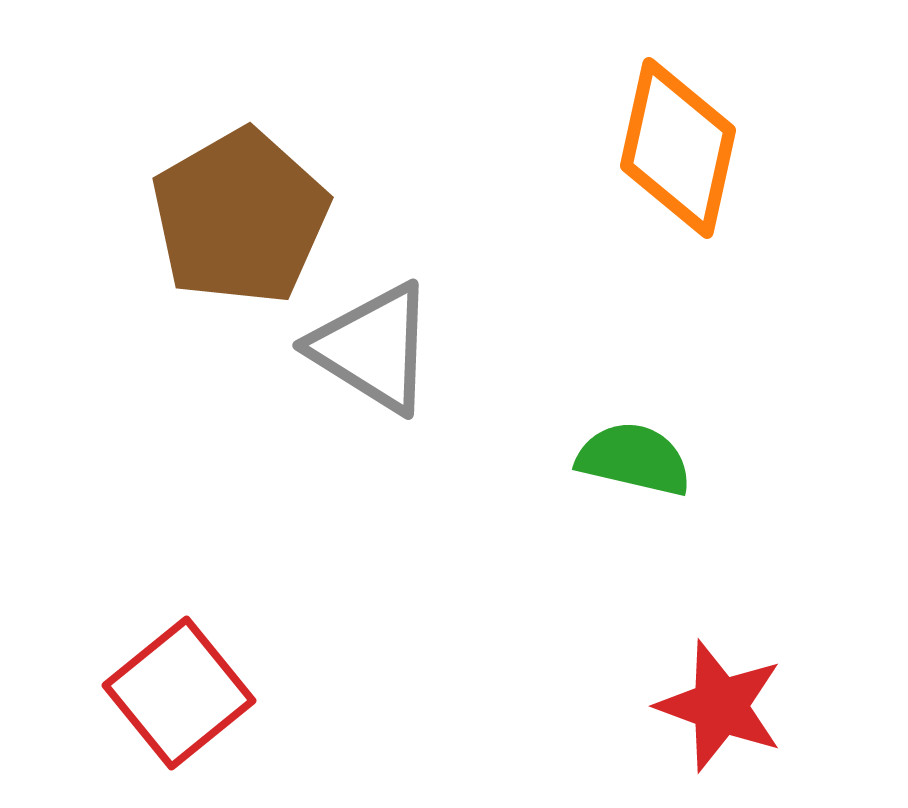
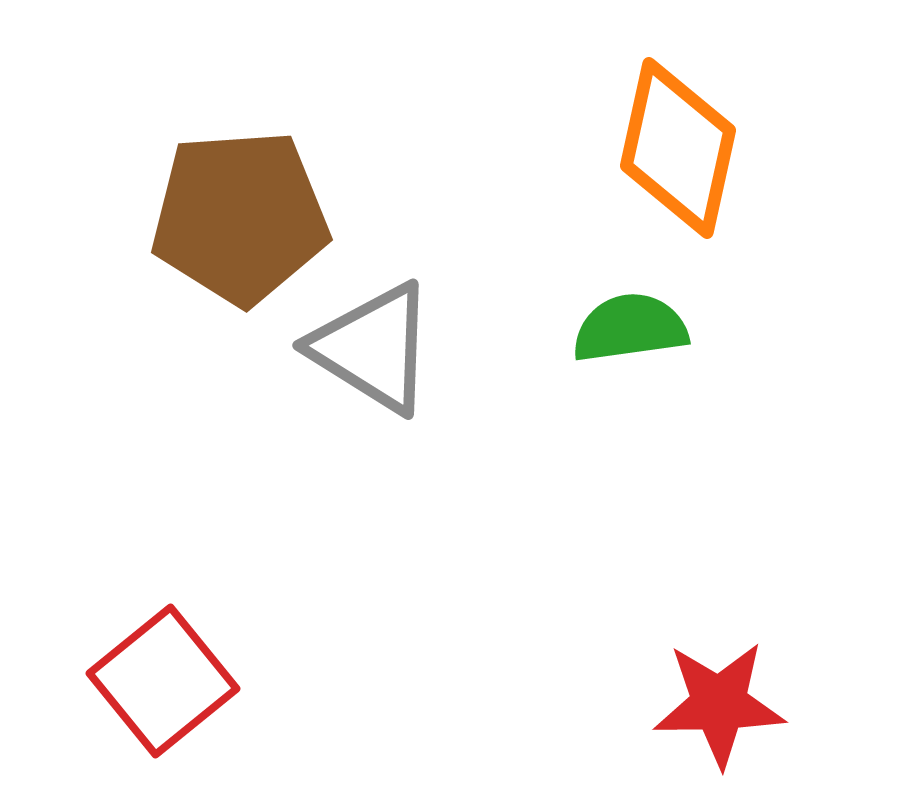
brown pentagon: rotated 26 degrees clockwise
green semicircle: moved 4 px left, 131 px up; rotated 21 degrees counterclockwise
red square: moved 16 px left, 12 px up
red star: moved 1 px left, 2 px up; rotated 21 degrees counterclockwise
